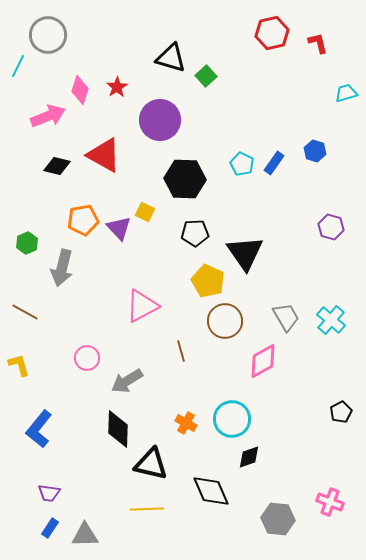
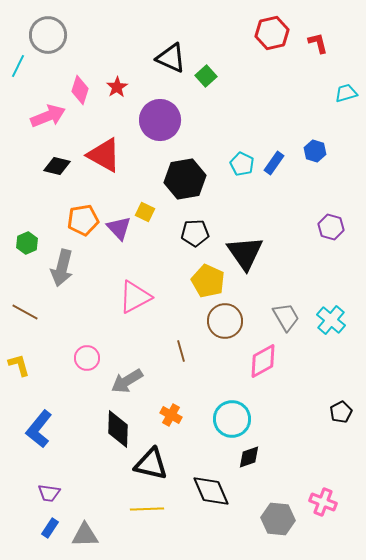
black triangle at (171, 58): rotated 8 degrees clockwise
black hexagon at (185, 179): rotated 12 degrees counterclockwise
pink triangle at (142, 306): moved 7 px left, 9 px up
orange cross at (186, 423): moved 15 px left, 8 px up
pink cross at (330, 502): moved 7 px left
